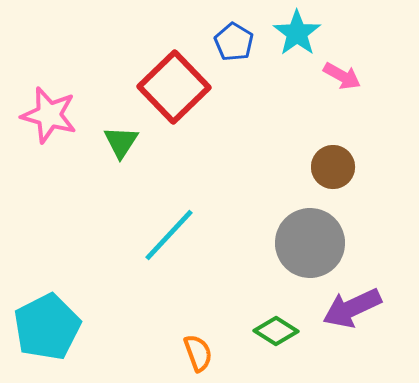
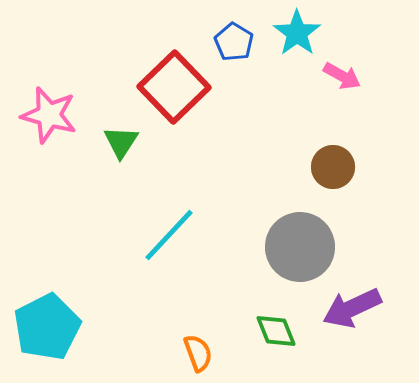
gray circle: moved 10 px left, 4 px down
green diamond: rotated 36 degrees clockwise
